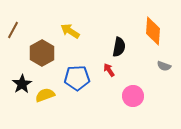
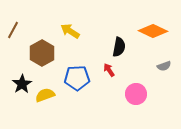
orange diamond: rotated 68 degrees counterclockwise
gray semicircle: rotated 40 degrees counterclockwise
pink circle: moved 3 px right, 2 px up
